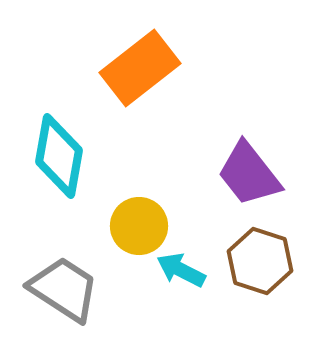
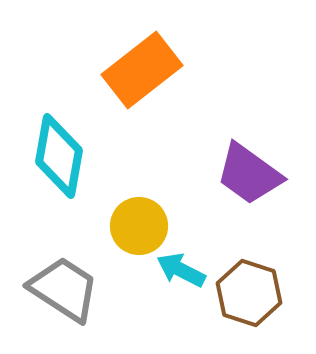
orange rectangle: moved 2 px right, 2 px down
purple trapezoid: rotated 16 degrees counterclockwise
brown hexagon: moved 11 px left, 32 px down
